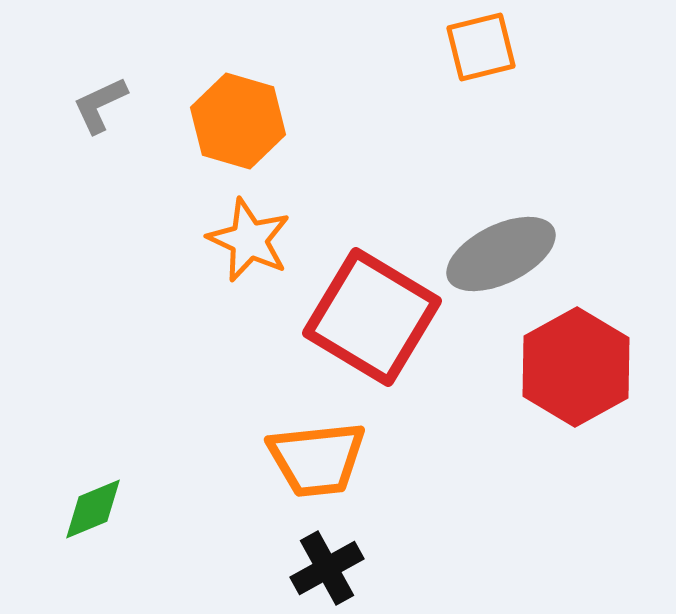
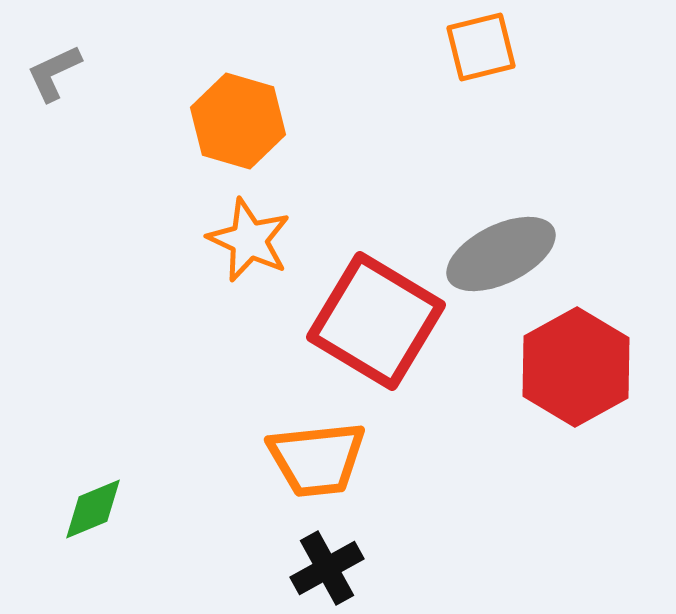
gray L-shape: moved 46 px left, 32 px up
red square: moved 4 px right, 4 px down
